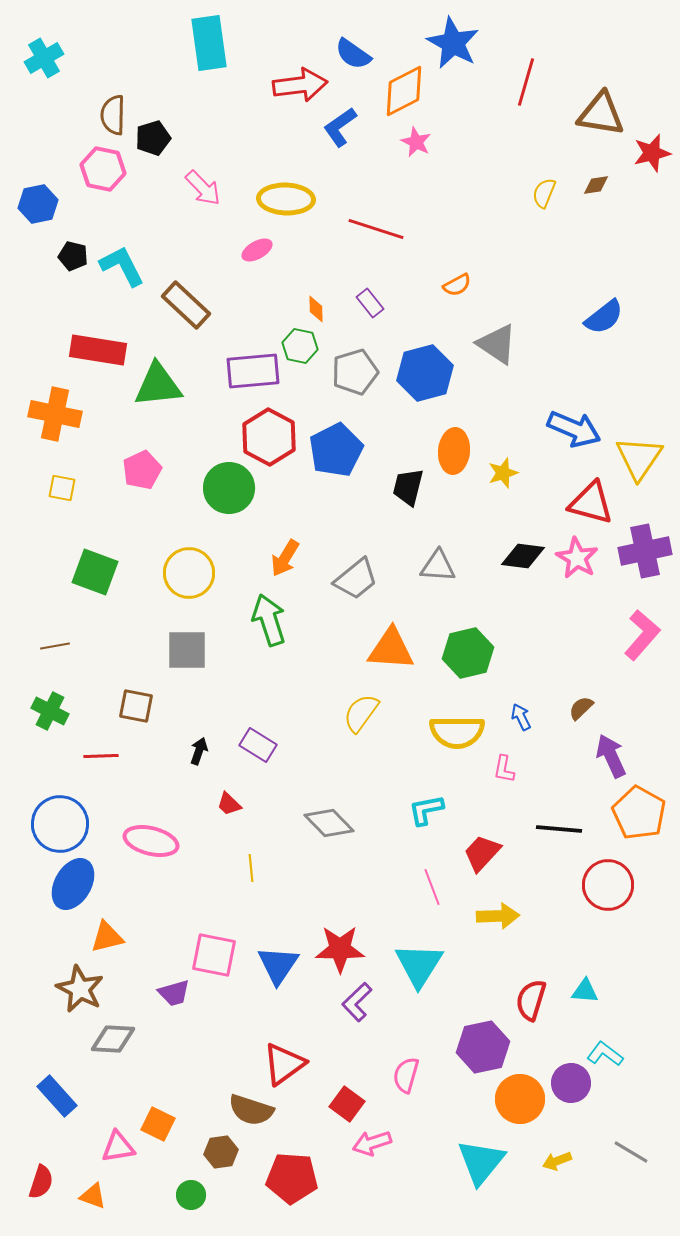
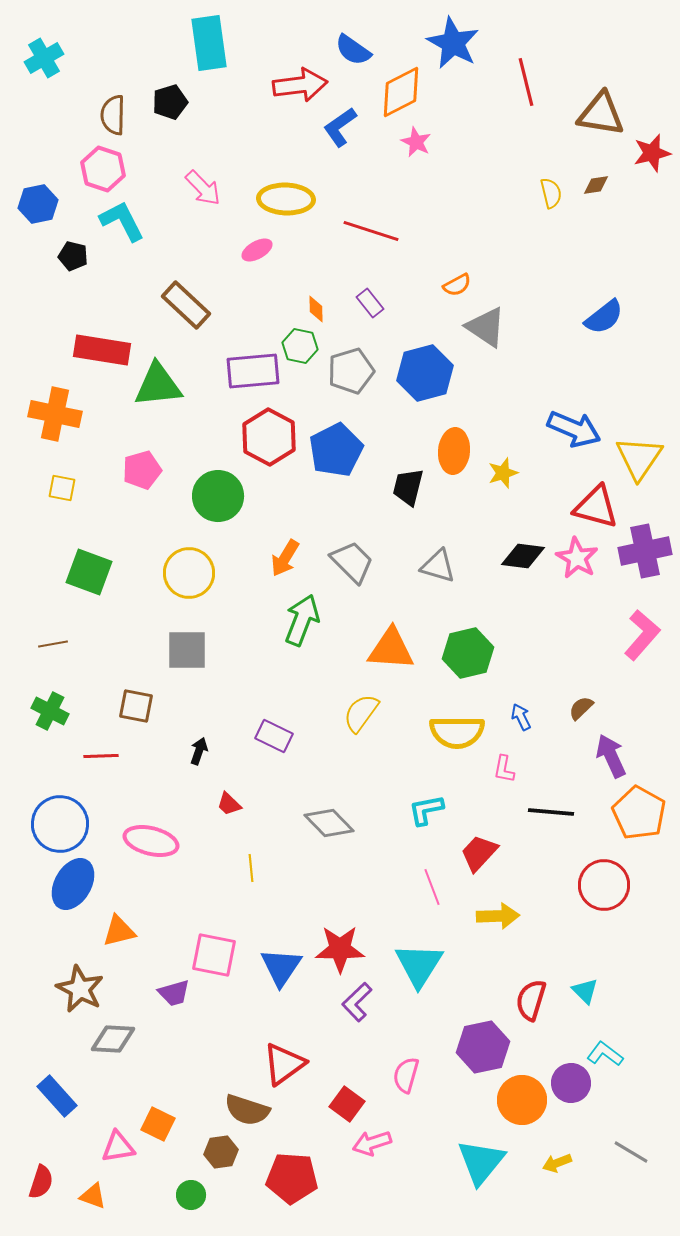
blue semicircle at (353, 54): moved 4 px up
red line at (526, 82): rotated 30 degrees counterclockwise
orange diamond at (404, 91): moved 3 px left, 1 px down
black pentagon at (153, 138): moved 17 px right, 36 px up
pink hexagon at (103, 169): rotated 6 degrees clockwise
yellow semicircle at (544, 193): moved 7 px right; rotated 144 degrees clockwise
red line at (376, 229): moved 5 px left, 2 px down
cyan L-shape at (122, 266): moved 45 px up
gray triangle at (497, 344): moved 11 px left, 17 px up
red rectangle at (98, 350): moved 4 px right
gray pentagon at (355, 372): moved 4 px left, 1 px up
pink pentagon at (142, 470): rotated 9 degrees clockwise
green circle at (229, 488): moved 11 px left, 8 px down
red triangle at (591, 503): moved 5 px right, 4 px down
gray triangle at (438, 566): rotated 12 degrees clockwise
green square at (95, 572): moved 6 px left
gray trapezoid at (356, 579): moved 4 px left, 17 px up; rotated 96 degrees counterclockwise
green arrow at (269, 620): moved 33 px right; rotated 39 degrees clockwise
brown line at (55, 646): moved 2 px left, 2 px up
purple rectangle at (258, 745): moved 16 px right, 9 px up; rotated 6 degrees counterclockwise
black line at (559, 829): moved 8 px left, 17 px up
red trapezoid at (482, 853): moved 3 px left
red circle at (608, 885): moved 4 px left
orange triangle at (107, 937): moved 12 px right, 6 px up
blue triangle at (278, 965): moved 3 px right, 2 px down
cyan triangle at (585, 991): rotated 40 degrees clockwise
orange circle at (520, 1099): moved 2 px right, 1 px down
brown semicircle at (251, 1110): moved 4 px left
yellow arrow at (557, 1161): moved 2 px down
